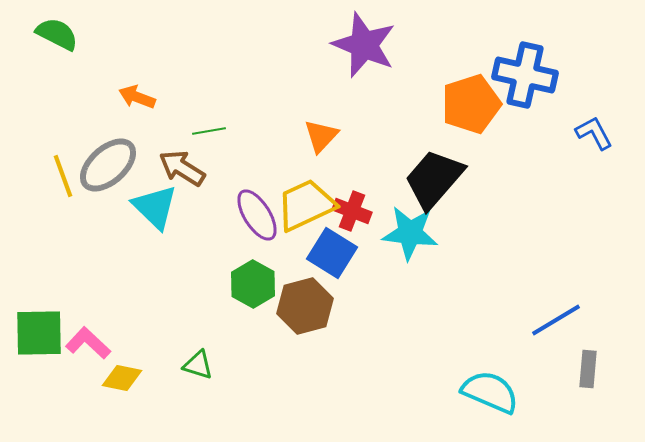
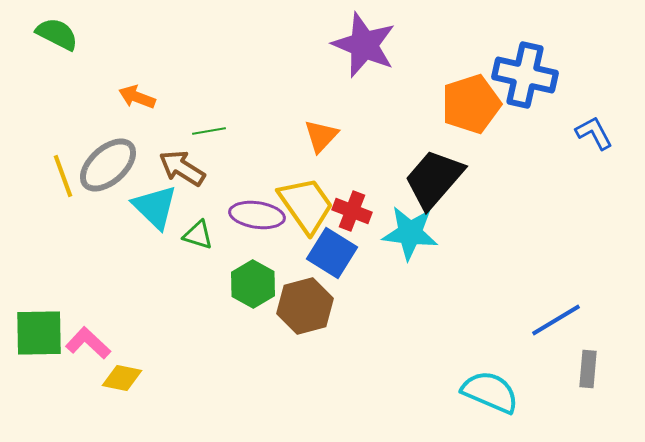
yellow trapezoid: rotated 80 degrees clockwise
purple ellipse: rotated 50 degrees counterclockwise
green triangle: moved 130 px up
